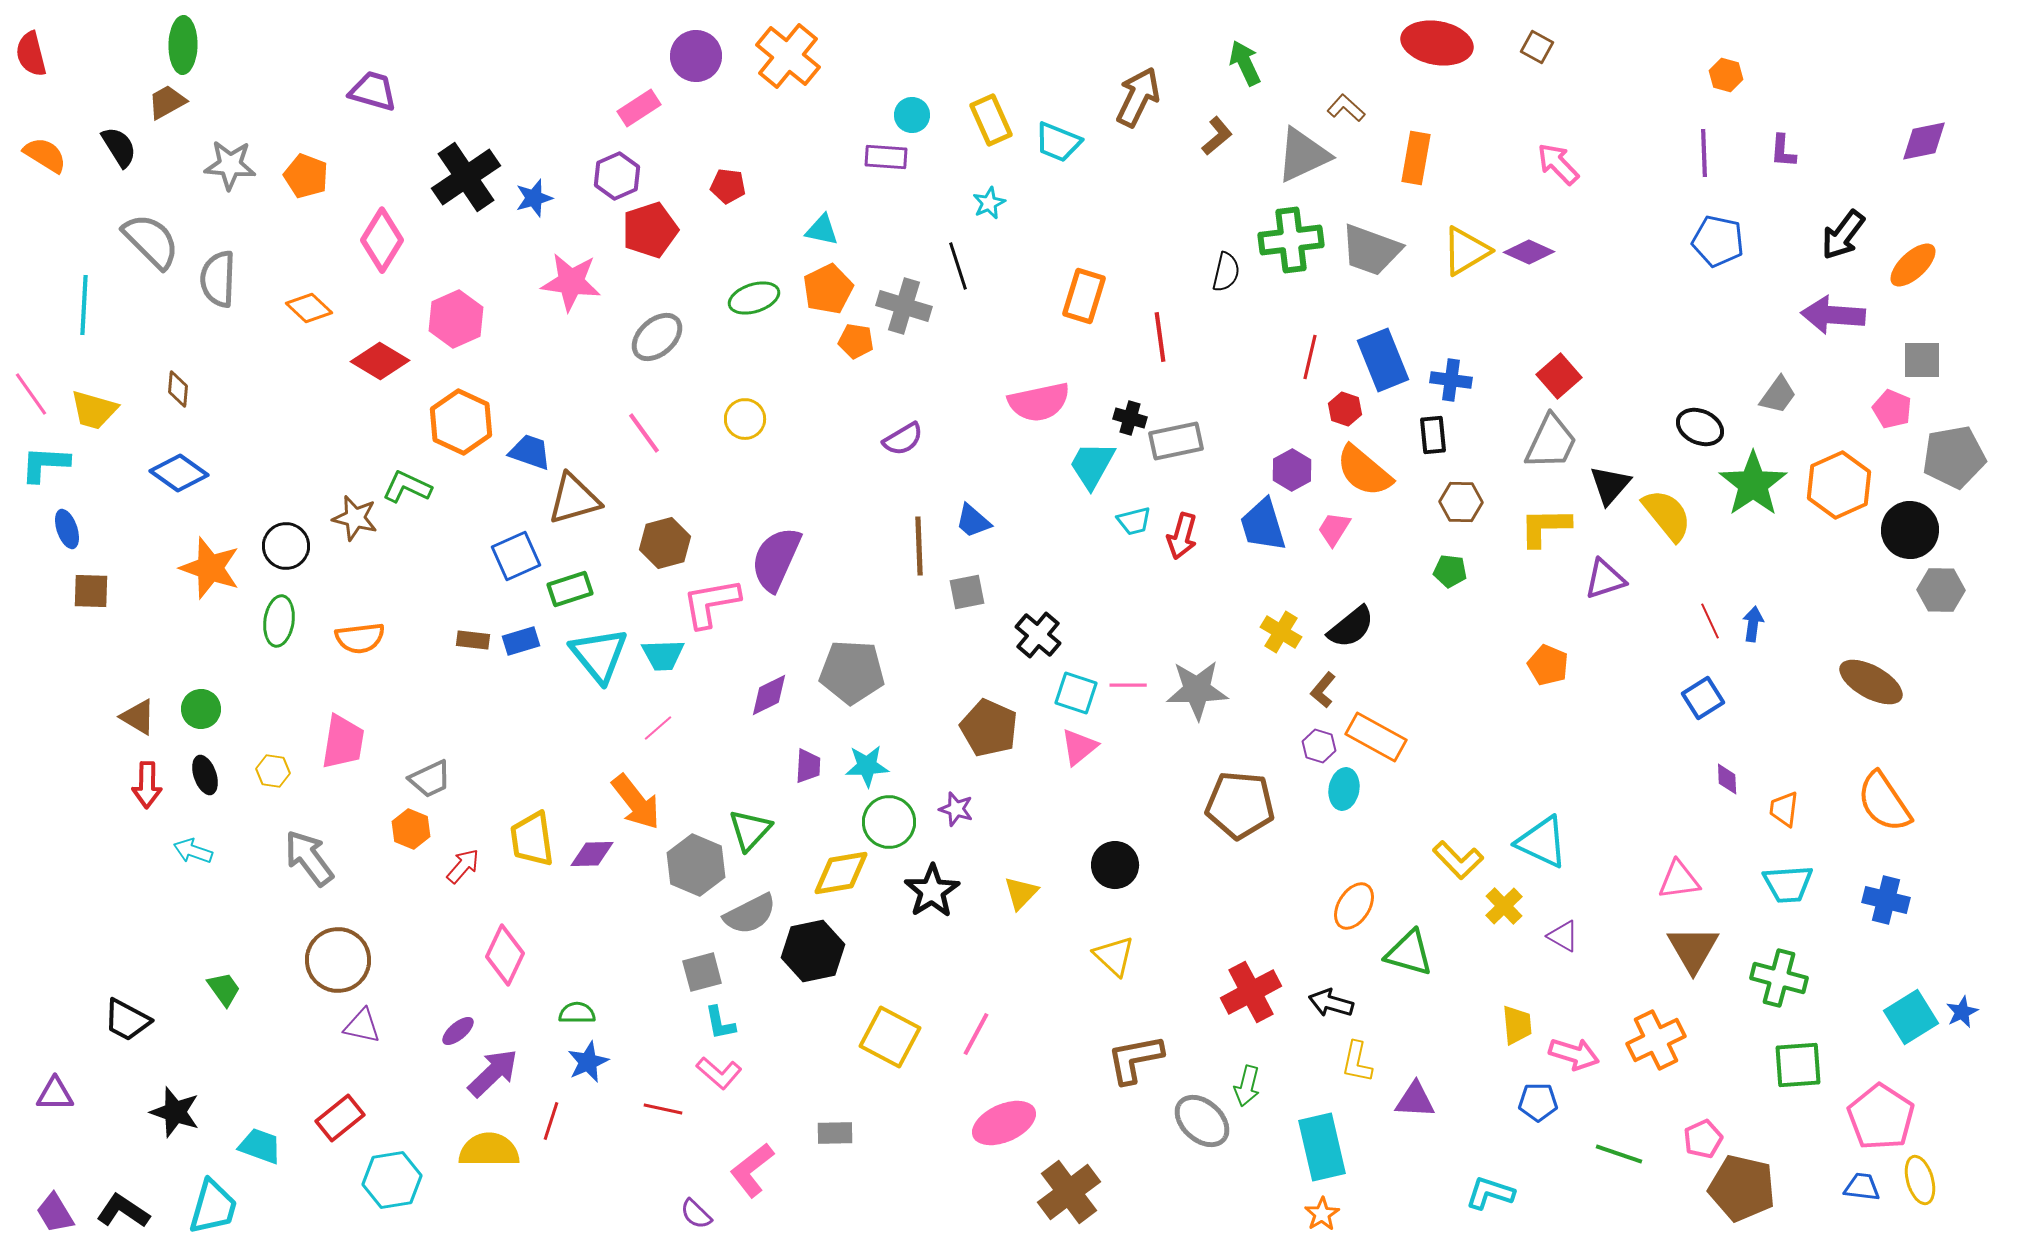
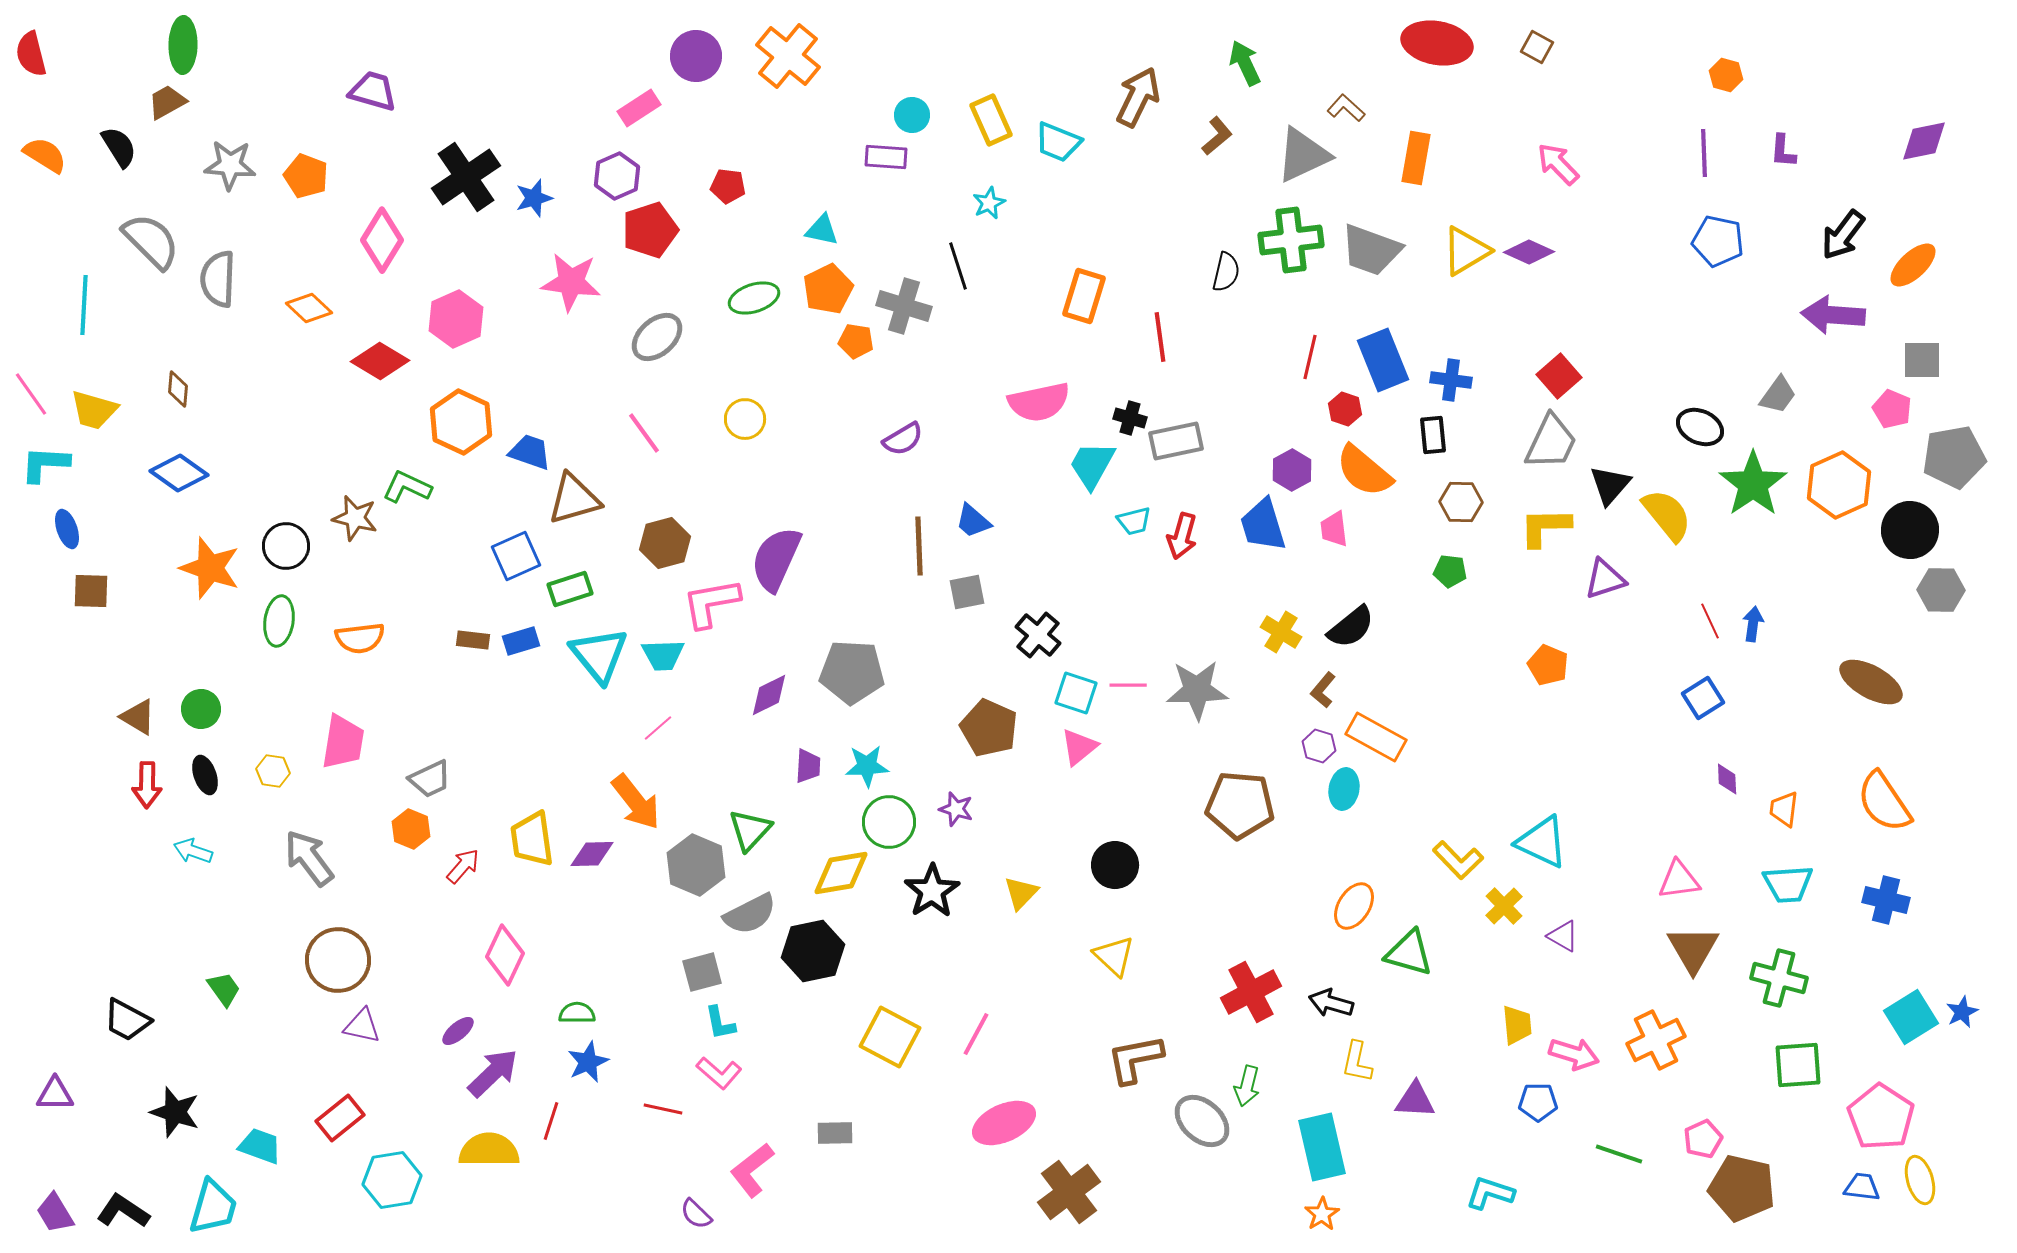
pink trapezoid at (1334, 529): rotated 39 degrees counterclockwise
